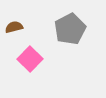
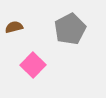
pink square: moved 3 px right, 6 px down
